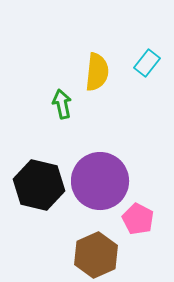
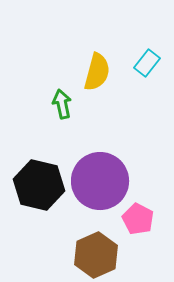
yellow semicircle: rotated 9 degrees clockwise
